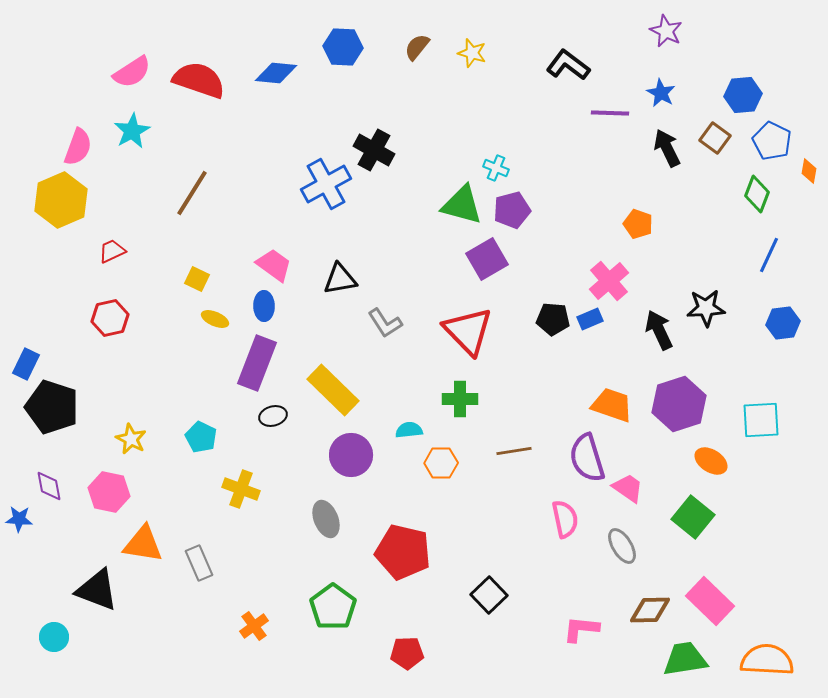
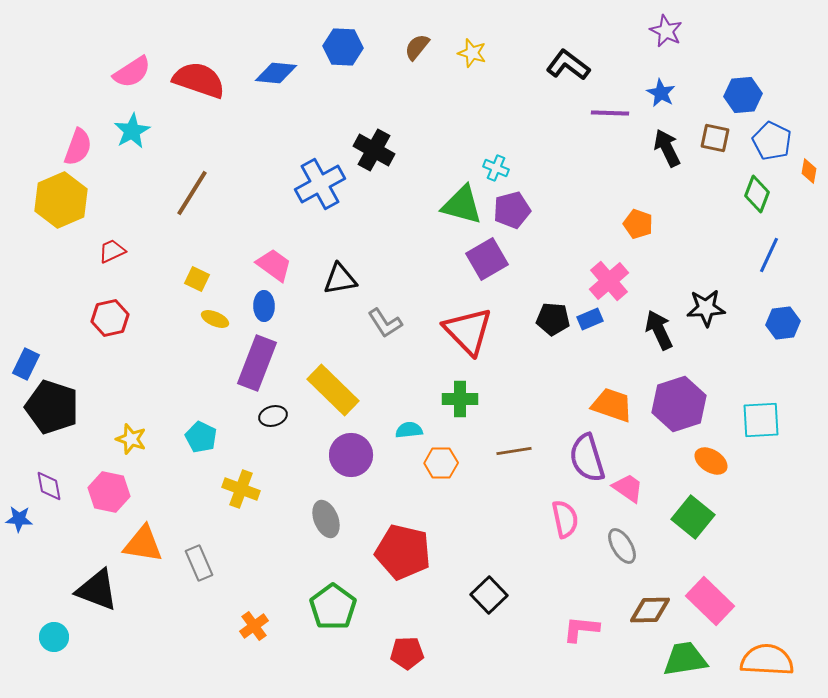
brown square at (715, 138): rotated 24 degrees counterclockwise
blue cross at (326, 184): moved 6 px left
yellow star at (131, 439): rotated 8 degrees counterclockwise
